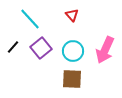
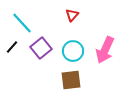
red triangle: rotated 24 degrees clockwise
cyan line: moved 8 px left, 4 px down
black line: moved 1 px left
brown square: moved 1 px left, 1 px down; rotated 10 degrees counterclockwise
